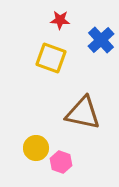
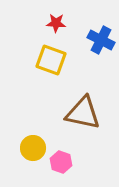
red star: moved 4 px left, 3 px down
blue cross: rotated 20 degrees counterclockwise
yellow square: moved 2 px down
yellow circle: moved 3 px left
